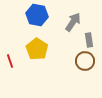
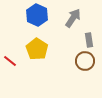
blue hexagon: rotated 15 degrees clockwise
gray arrow: moved 4 px up
red line: rotated 32 degrees counterclockwise
